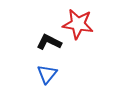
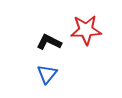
red star: moved 8 px right, 6 px down; rotated 12 degrees counterclockwise
